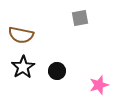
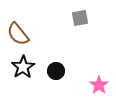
brown semicircle: moved 3 px left, 1 px up; rotated 40 degrees clockwise
black circle: moved 1 px left
pink star: rotated 18 degrees counterclockwise
